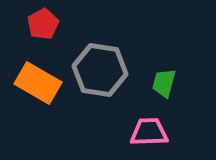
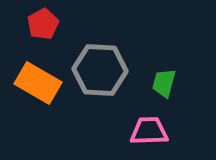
gray hexagon: rotated 6 degrees counterclockwise
pink trapezoid: moved 1 px up
